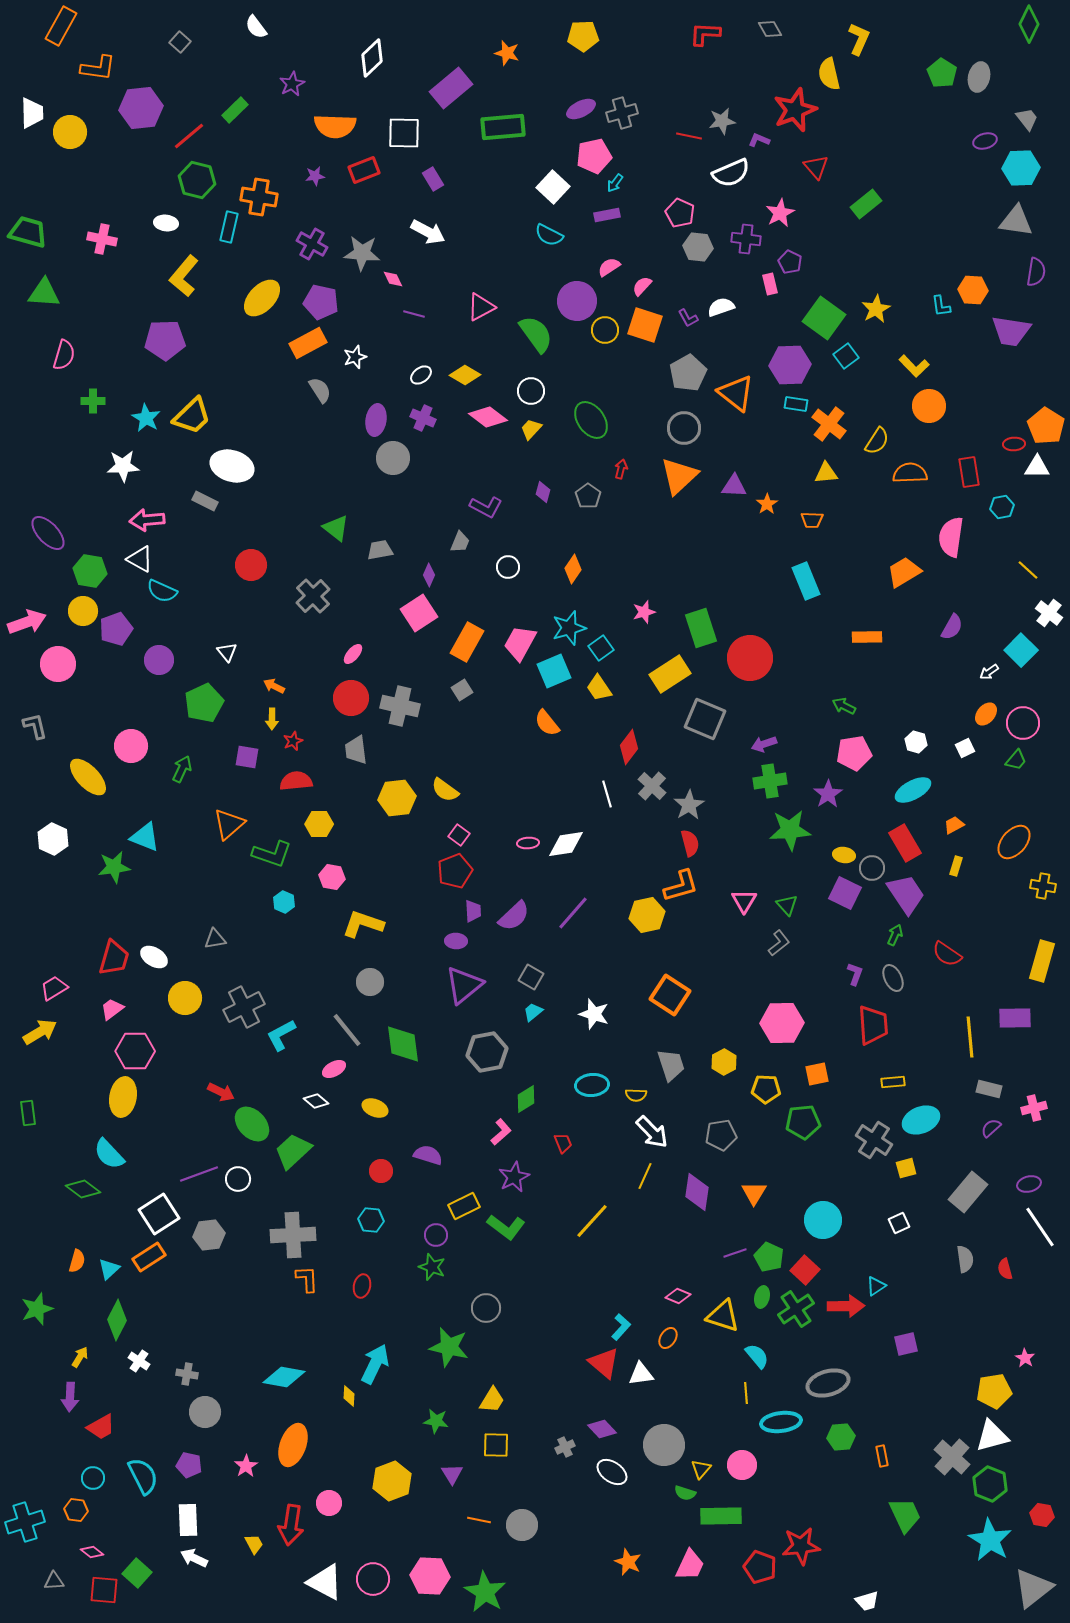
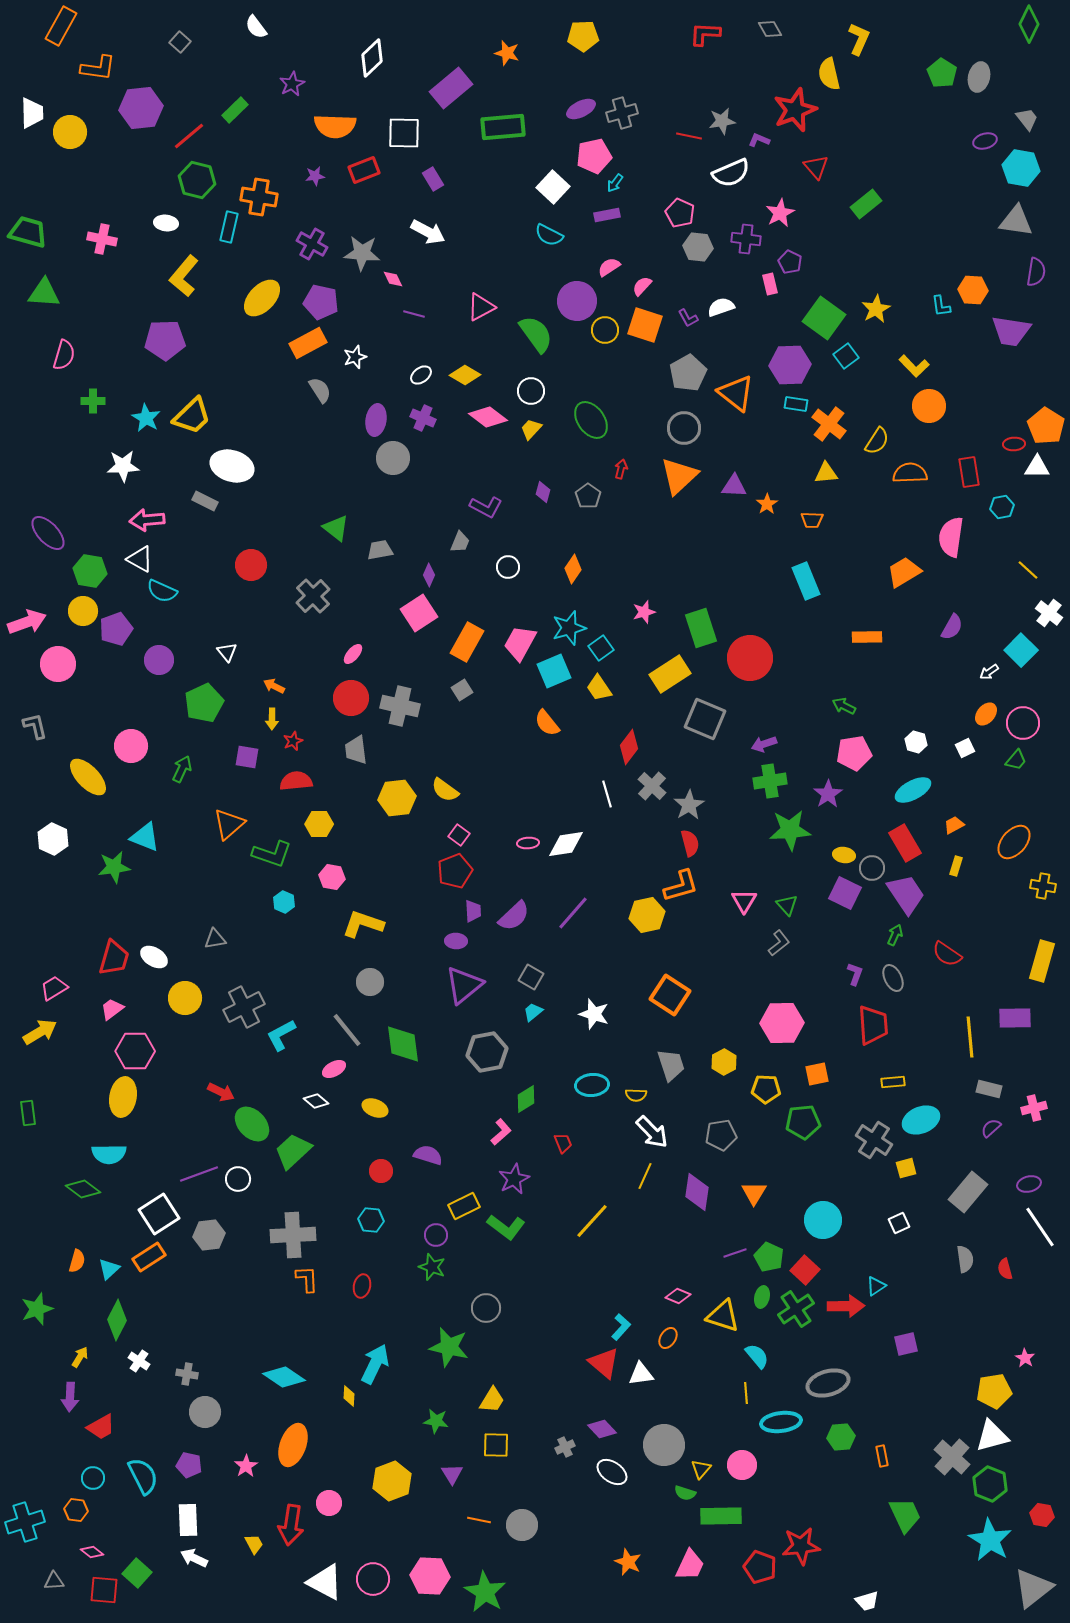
cyan hexagon at (1021, 168): rotated 12 degrees clockwise
cyan semicircle at (109, 1154): rotated 48 degrees counterclockwise
purple star at (514, 1177): moved 2 px down
cyan diamond at (284, 1377): rotated 24 degrees clockwise
